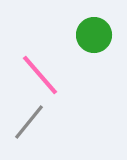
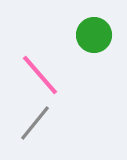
gray line: moved 6 px right, 1 px down
